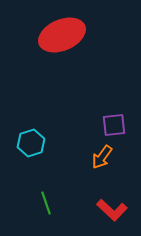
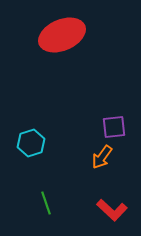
purple square: moved 2 px down
